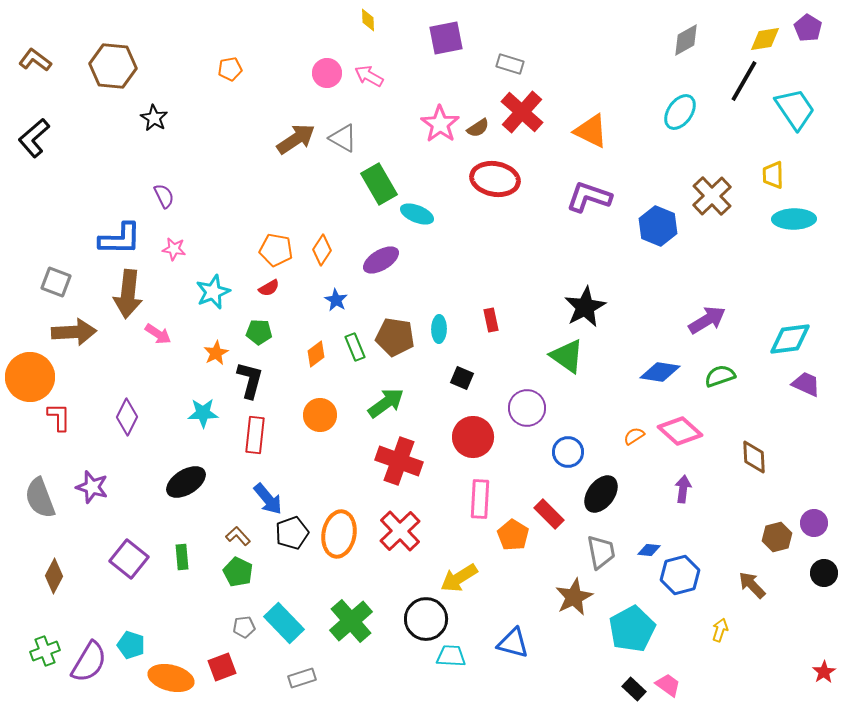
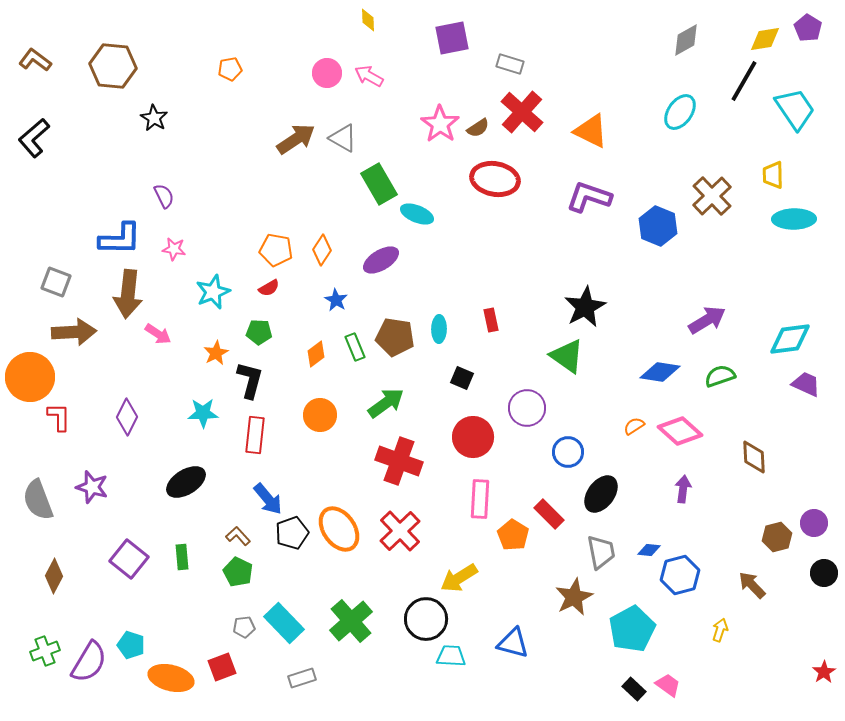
purple square at (446, 38): moved 6 px right
orange semicircle at (634, 436): moved 10 px up
gray semicircle at (40, 498): moved 2 px left, 2 px down
orange ellipse at (339, 534): moved 5 px up; rotated 45 degrees counterclockwise
